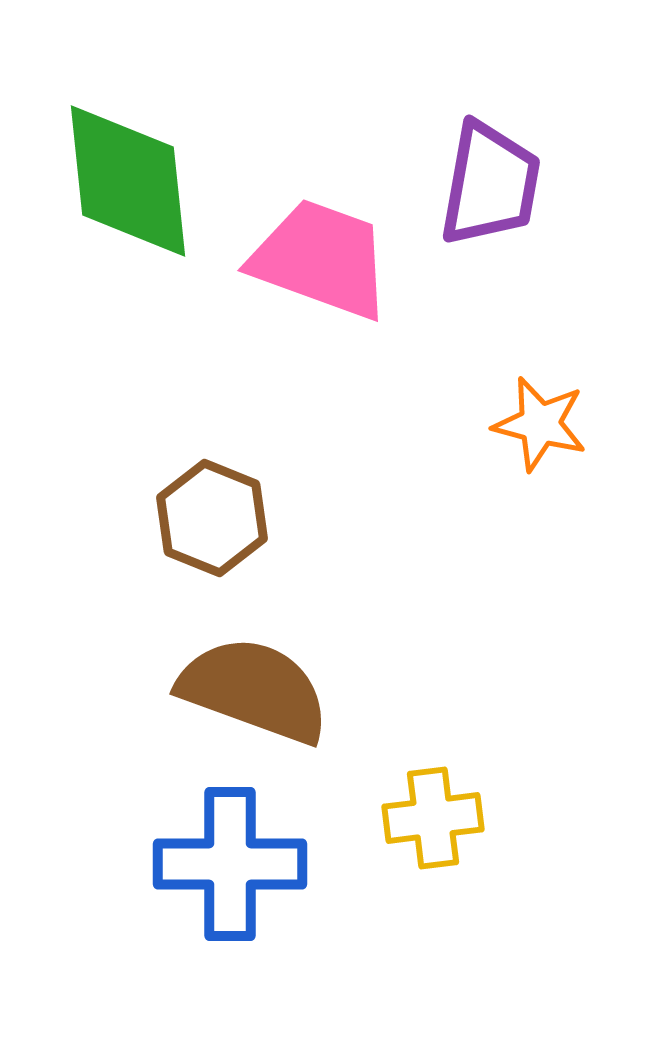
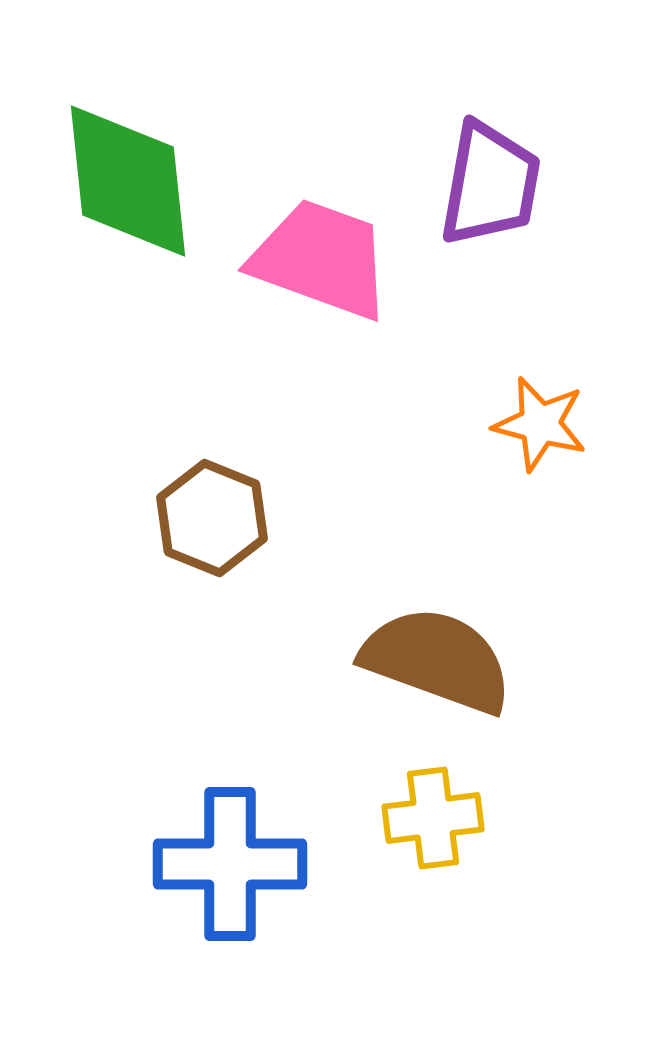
brown semicircle: moved 183 px right, 30 px up
